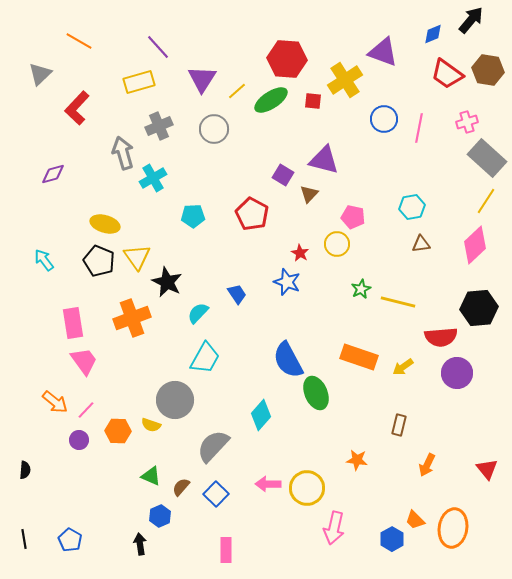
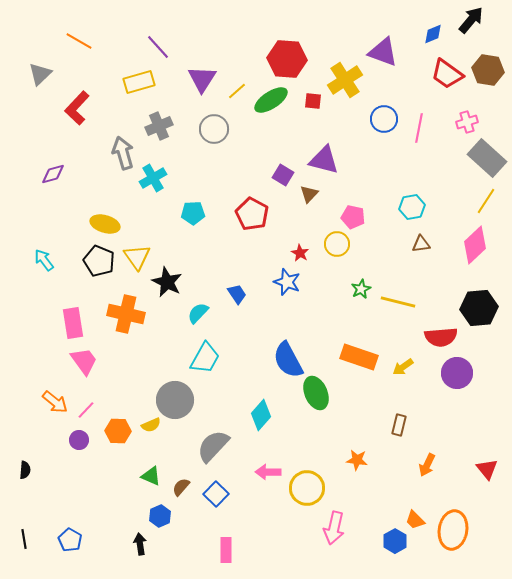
cyan pentagon at (193, 216): moved 3 px up
orange cross at (132, 318): moved 6 px left, 4 px up; rotated 33 degrees clockwise
yellow semicircle at (151, 425): rotated 42 degrees counterclockwise
pink arrow at (268, 484): moved 12 px up
orange ellipse at (453, 528): moved 2 px down
blue hexagon at (392, 539): moved 3 px right, 2 px down
